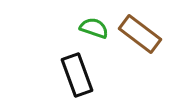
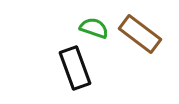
black rectangle: moved 2 px left, 7 px up
